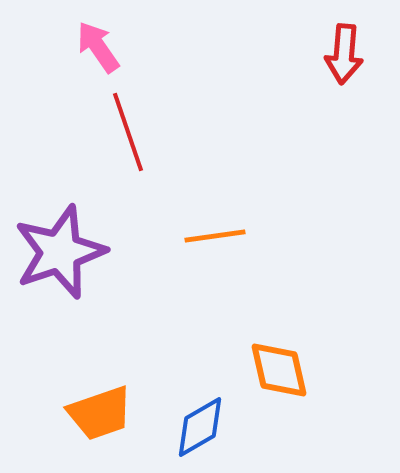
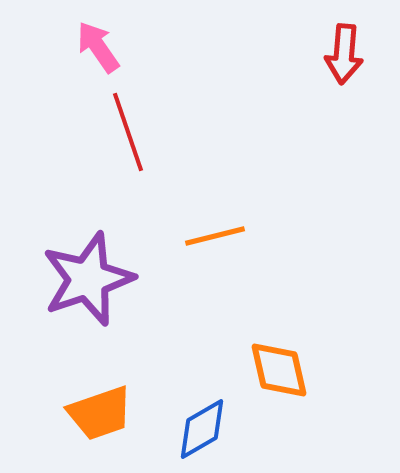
orange line: rotated 6 degrees counterclockwise
purple star: moved 28 px right, 27 px down
blue diamond: moved 2 px right, 2 px down
